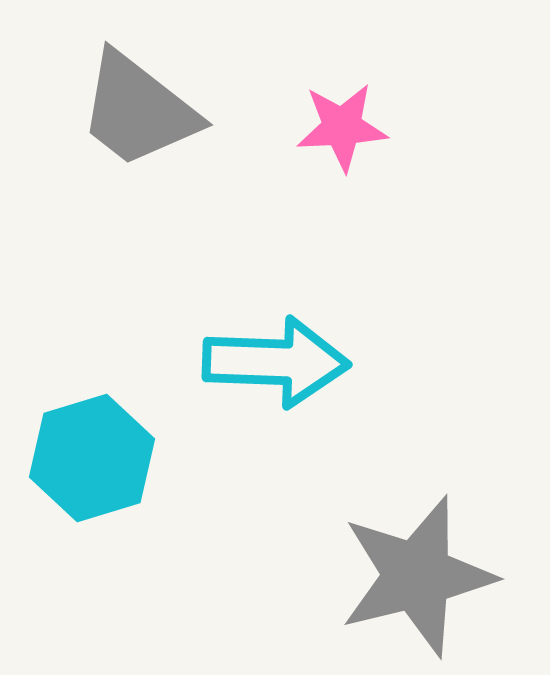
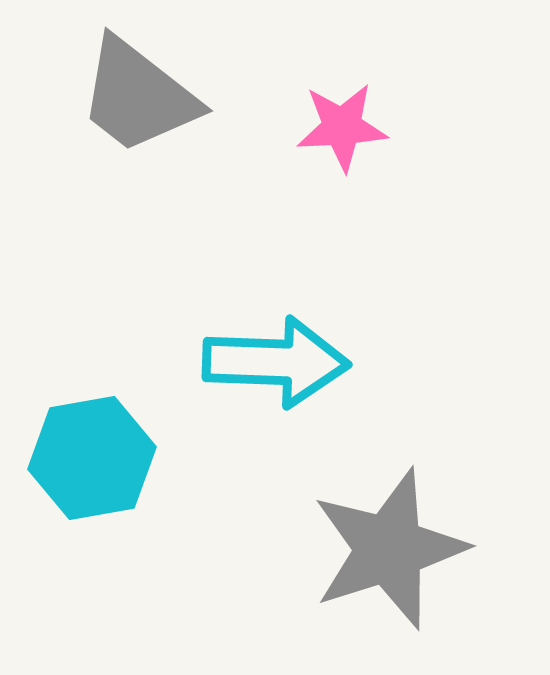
gray trapezoid: moved 14 px up
cyan hexagon: rotated 7 degrees clockwise
gray star: moved 28 px left, 27 px up; rotated 4 degrees counterclockwise
